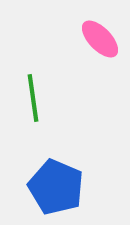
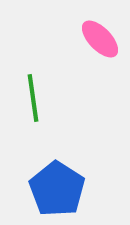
blue pentagon: moved 1 px right, 2 px down; rotated 10 degrees clockwise
